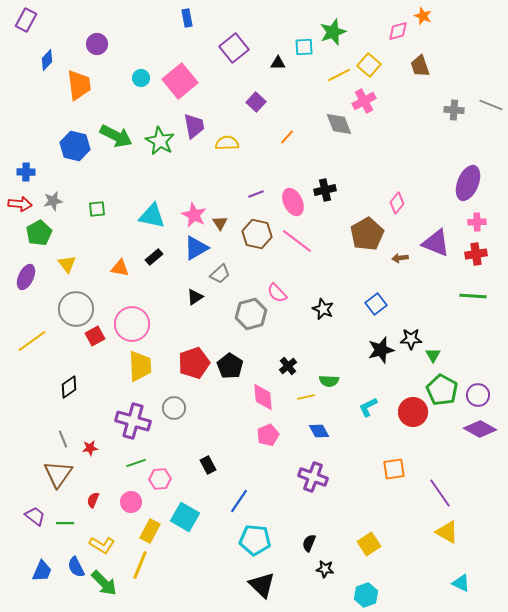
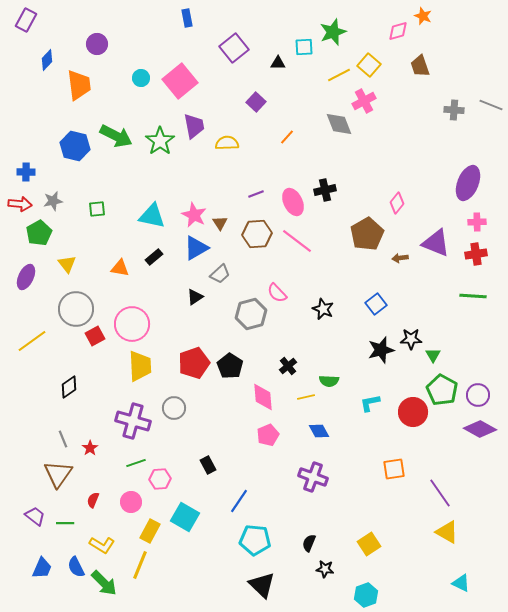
green star at (160, 141): rotated 8 degrees clockwise
brown hexagon at (257, 234): rotated 16 degrees counterclockwise
cyan L-shape at (368, 407): moved 2 px right, 4 px up; rotated 15 degrees clockwise
red star at (90, 448): rotated 28 degrees counterclockwise
blue trapezoid at (42, 571): moved 3 px up
